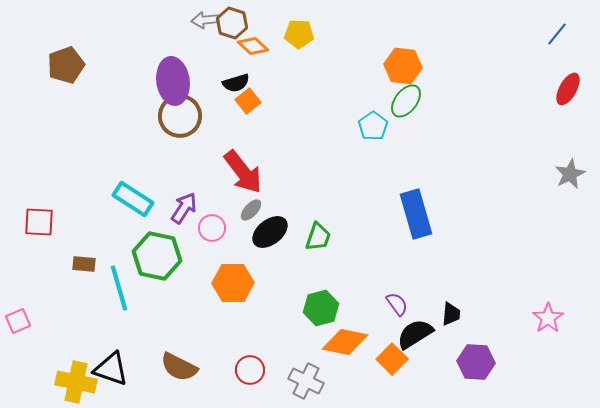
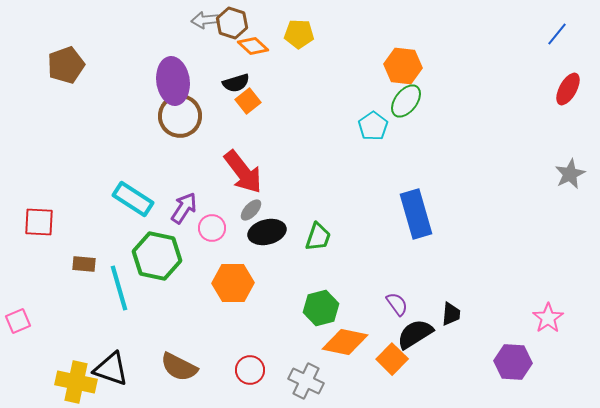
black ellipse at (270, 232): moved 3 px left; rotated 24 degrees clockwise
purple hexagon at (476, 362): moved 37 px right
